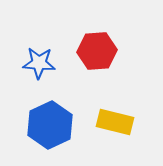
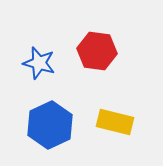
red hexagon: rotated 12 degrees clockwise
blue star: rotated 12 degrees clockwise
